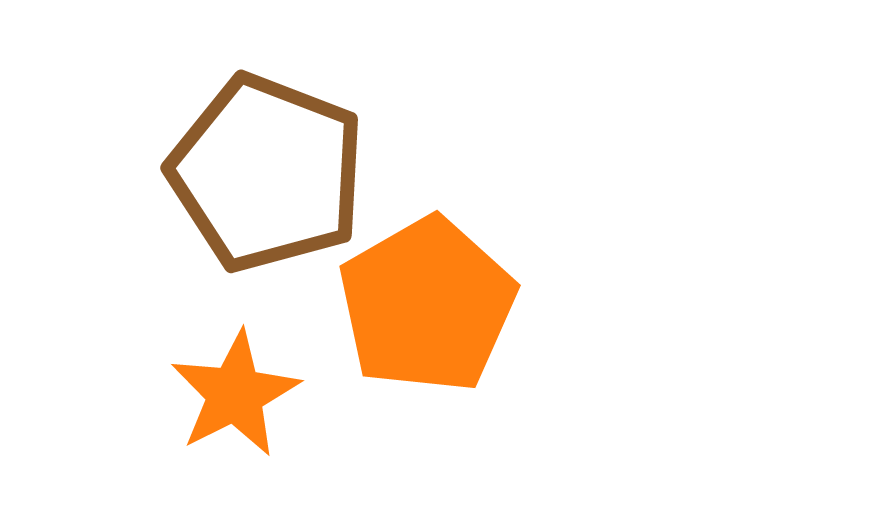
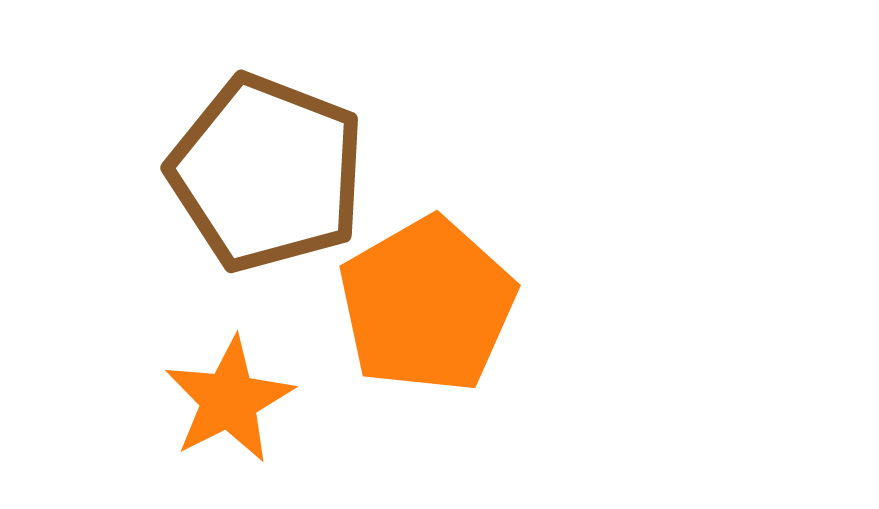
orange star: moved 6 px left, 6 px down
